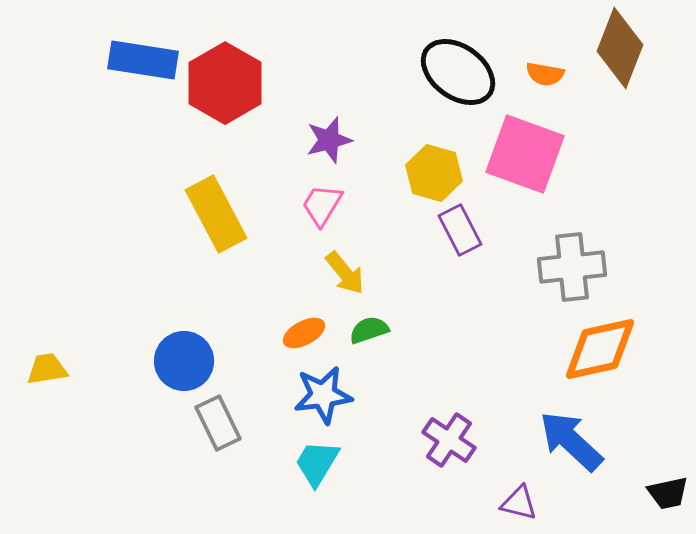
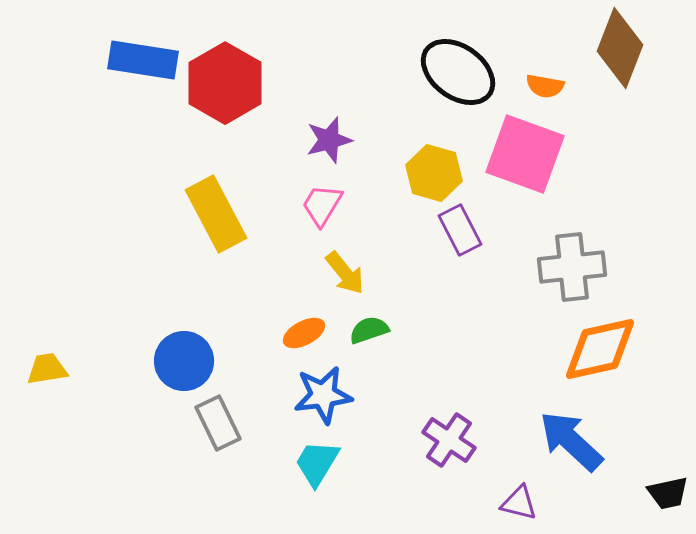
orange semicircle: moved 12 px down
